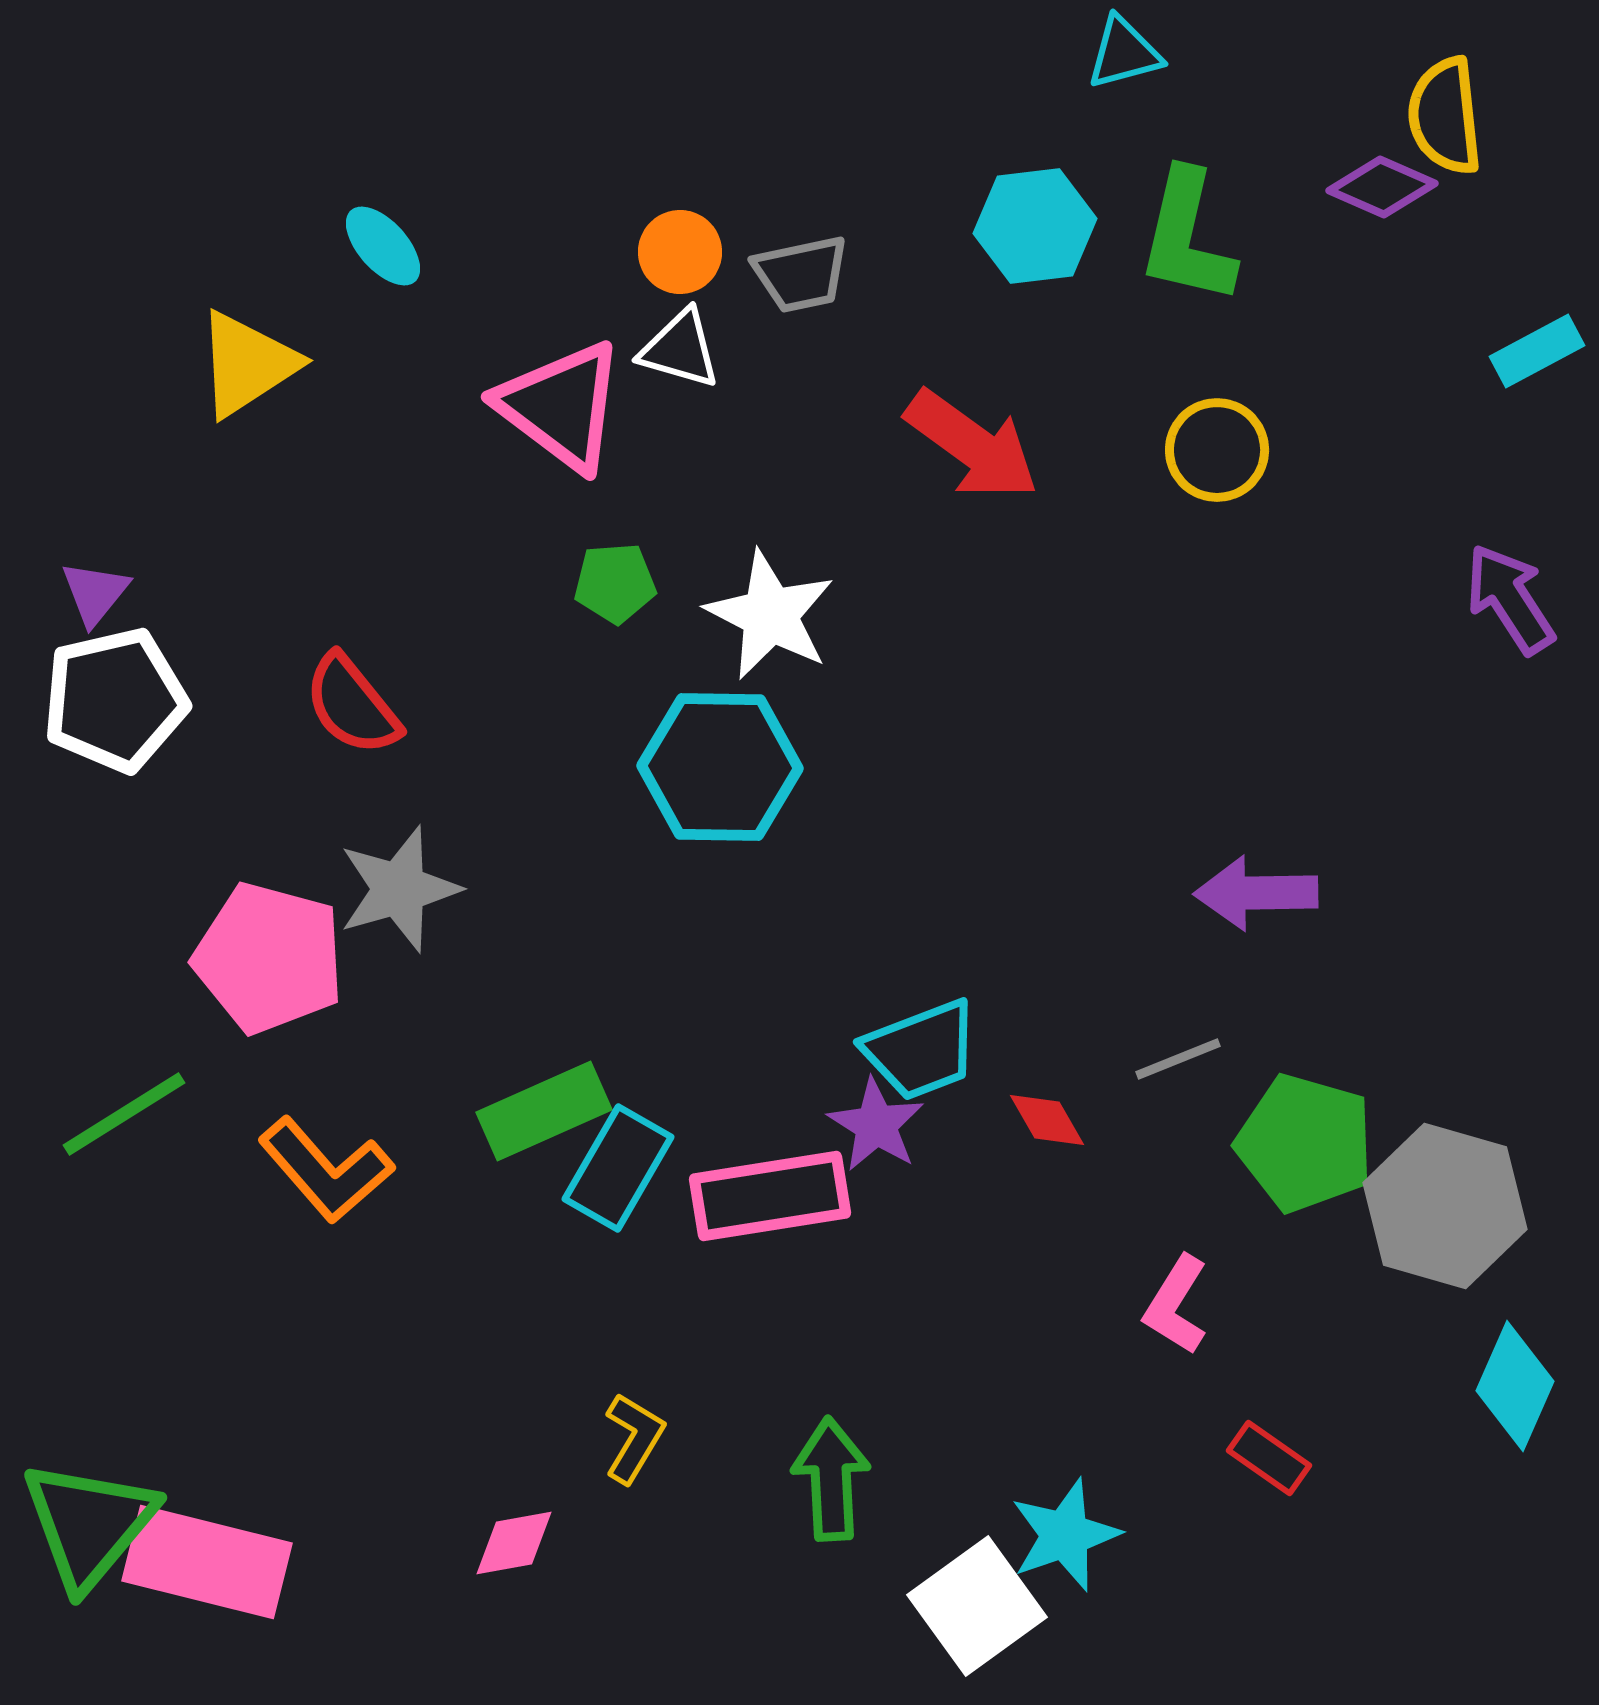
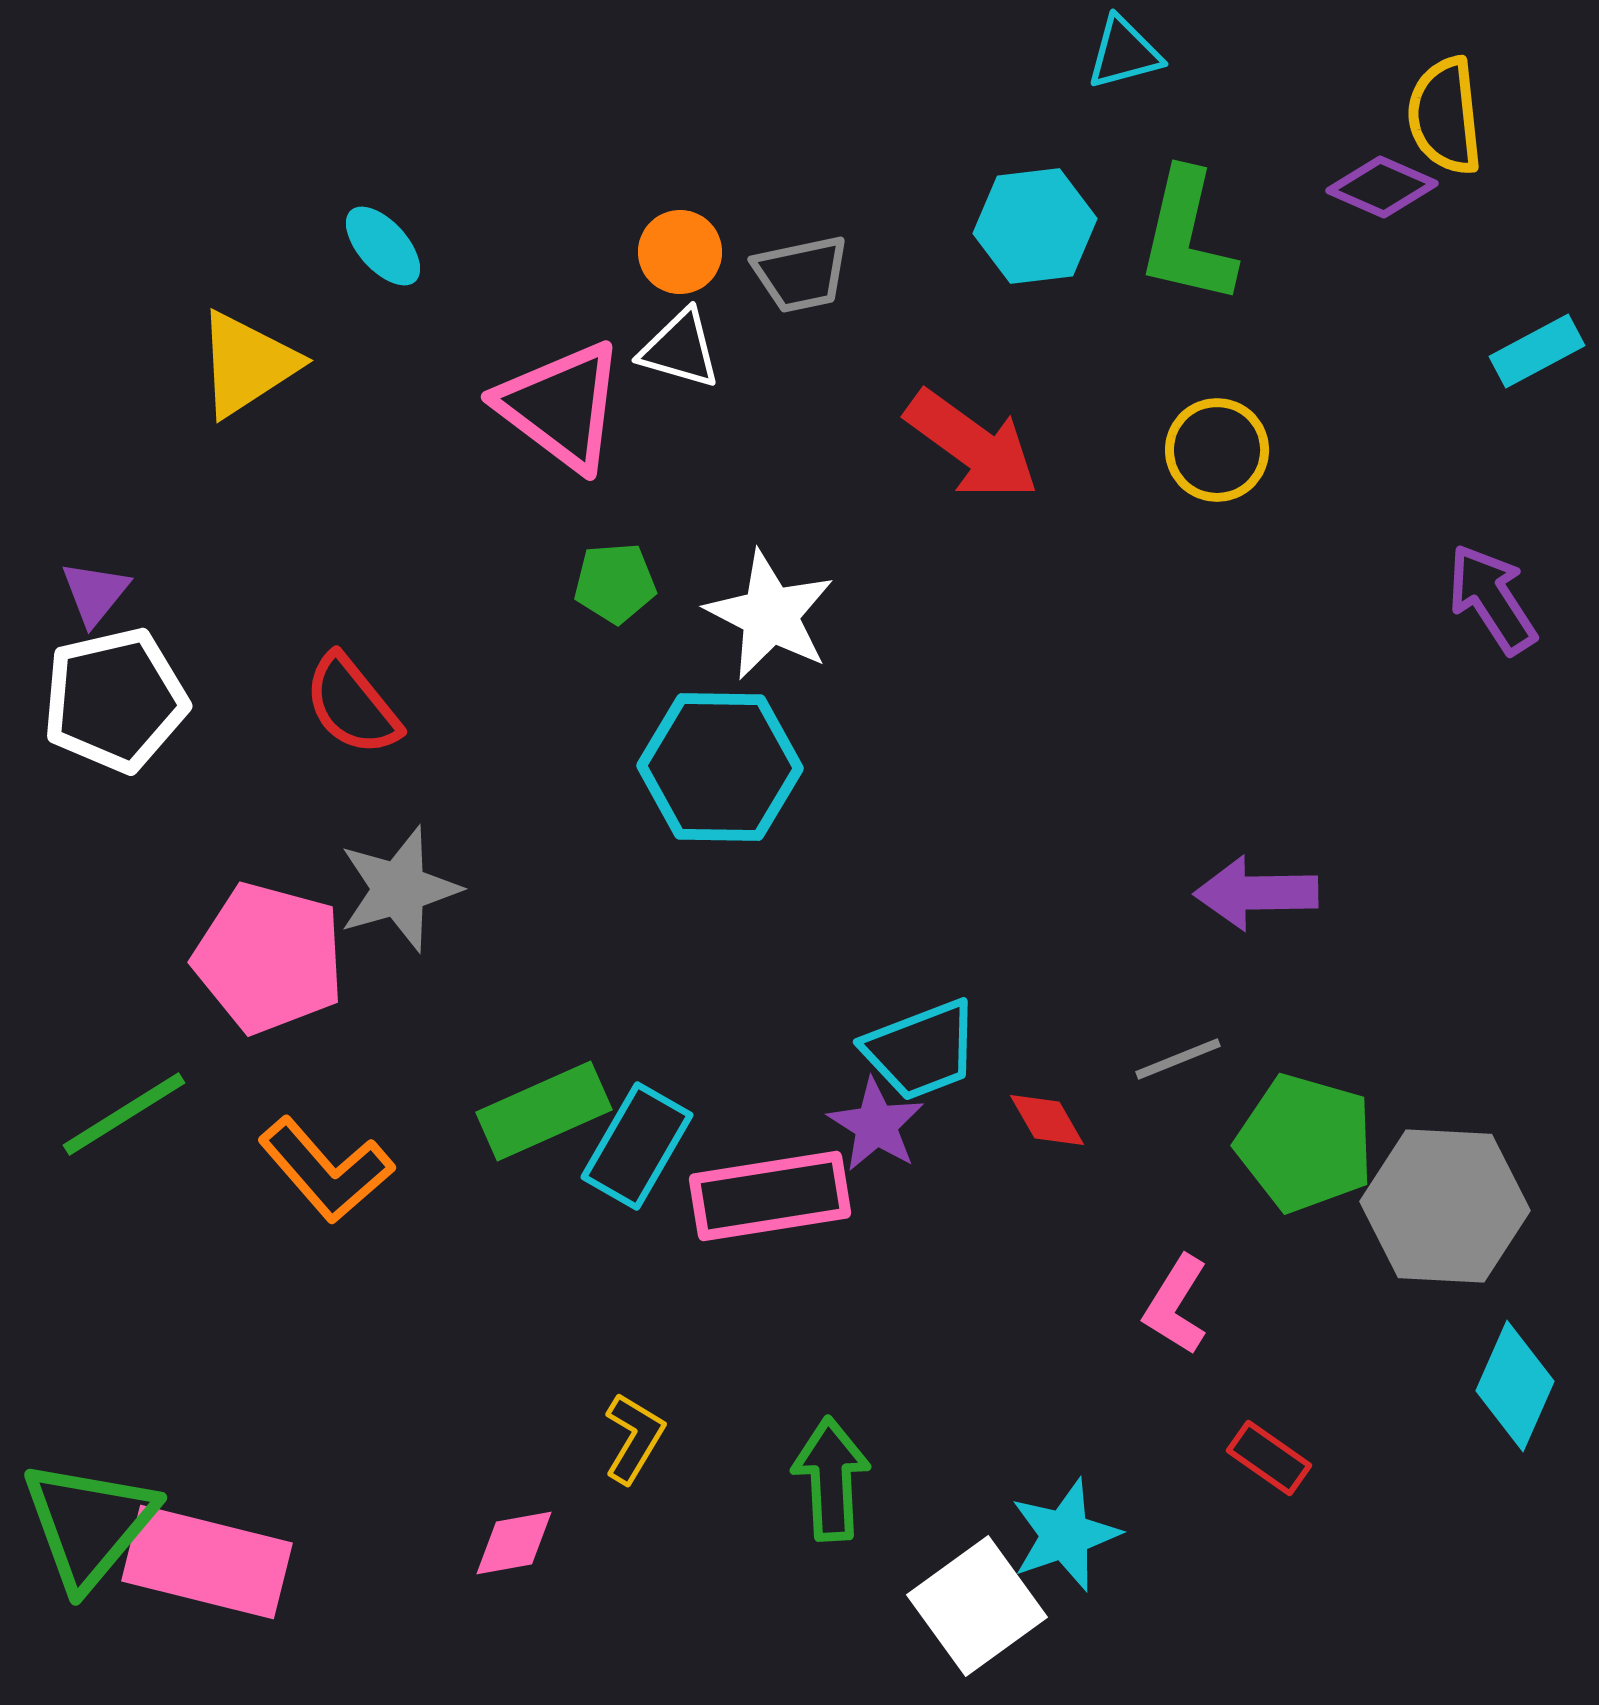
purple arrow at (1510, 599): moved 18 px left
cyan rectangle at (618, 1168): moved 19 px right, 22 px up
gray hexagon at (1445, 1206): rotated 13 degrees counterclockwise
